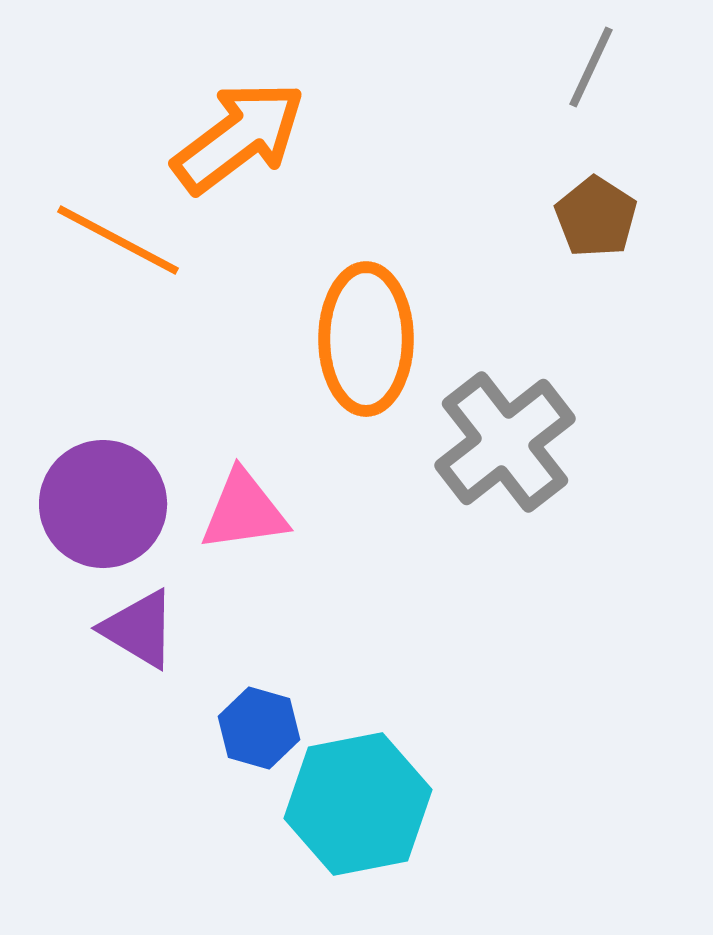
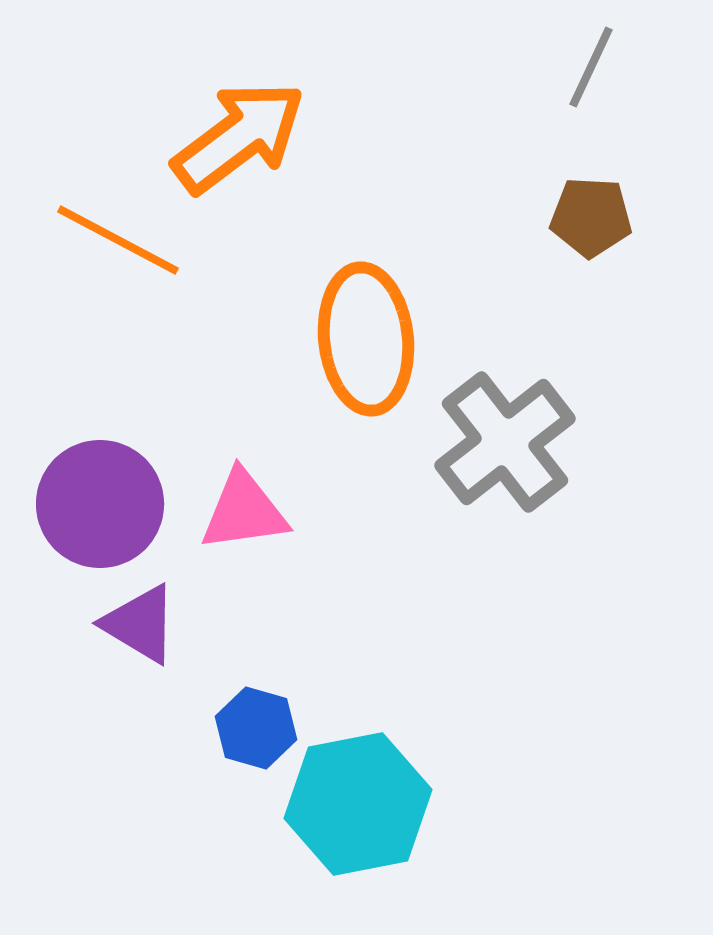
brown pentagon: moved 5 px left; rotated 30 degrees counterclockwise
orange ellipse: rotated 6 degrees counterclockwise
purple circle: moved 3 px left
purple triangle: moved 1 px right, 5 px up
blue hexagon: moved 3 px left
